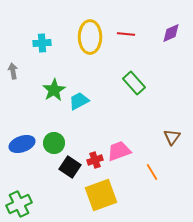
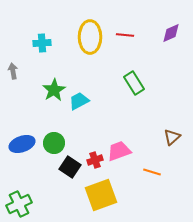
red line: moved 1 px left, 1 px down
green rectangle: rotated 10 degrees clockwise
brown triangle: rotated 12 degrees clockwise
orange line: rotated 42 degrees counterclockwise
